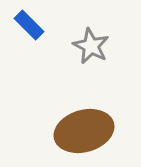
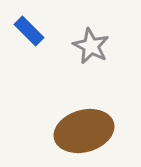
blue rectangle: moved 6 px down
